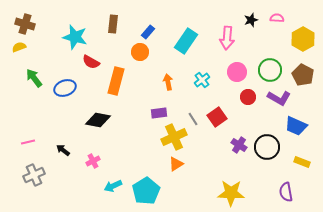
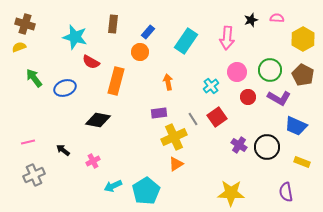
cyan cross: moved 9 px right, 6 px down
